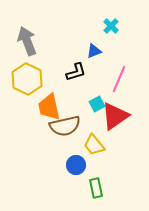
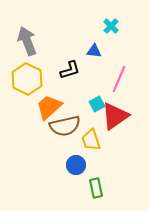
blue triangle: rotated 28 degrees clockwise
black L-shape: moved 6 px left, 2 px up
orange trapezoid: rotated 60 degrees clockwise
yellow trapezoid: moved 3 px left, 5 px up; rotated 20 degrees clockwise
